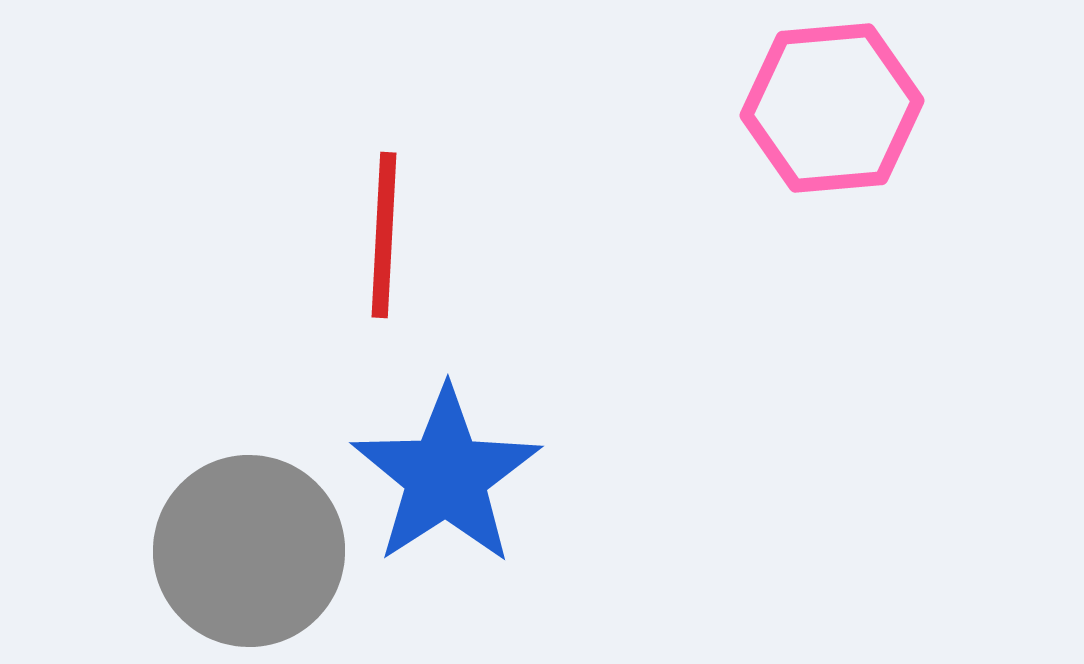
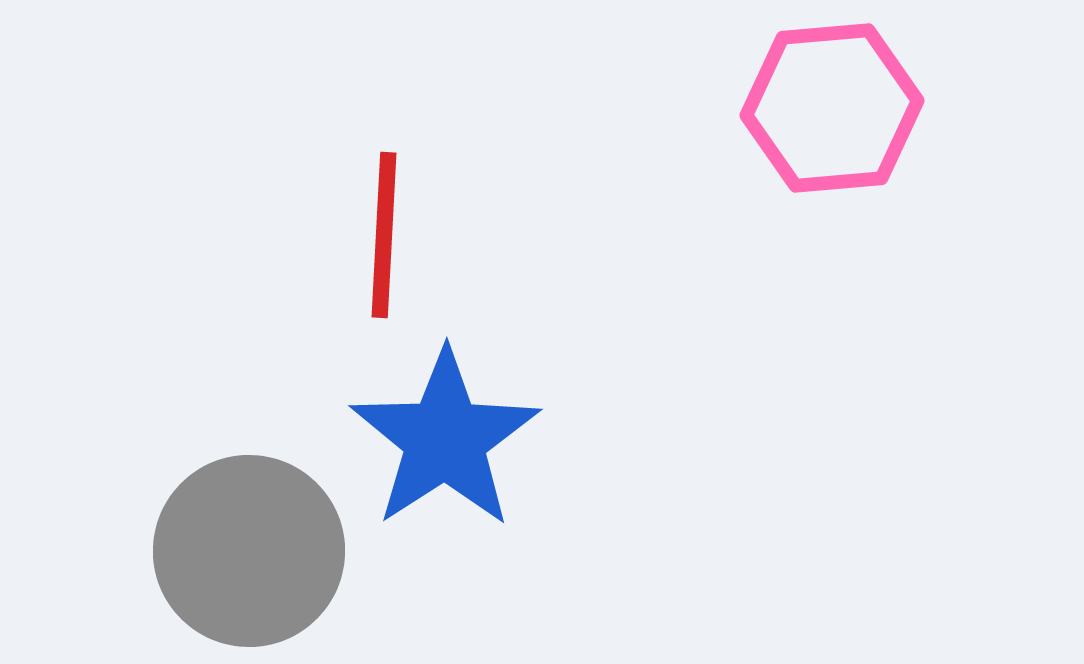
blue star: moved 1 px left, 37 px up
